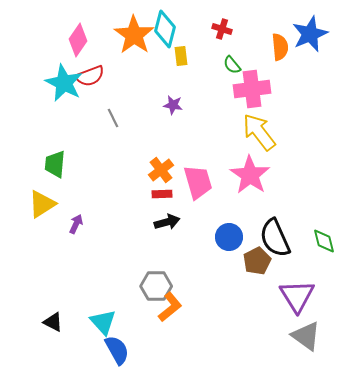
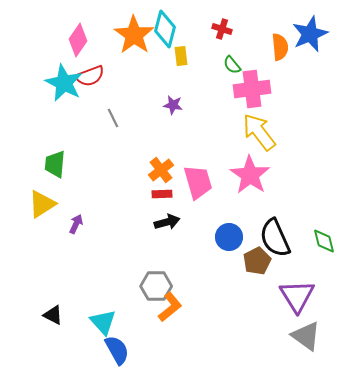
black triangle: moved 7 px up
